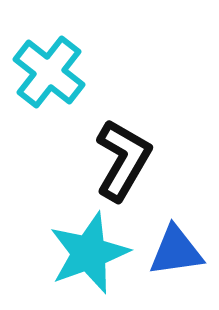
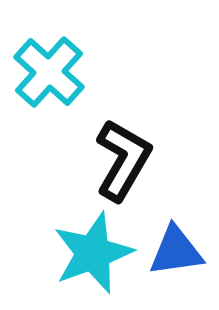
cyan cross: rotated 4 degrees clockwise
cyan star: moved 4 px right
